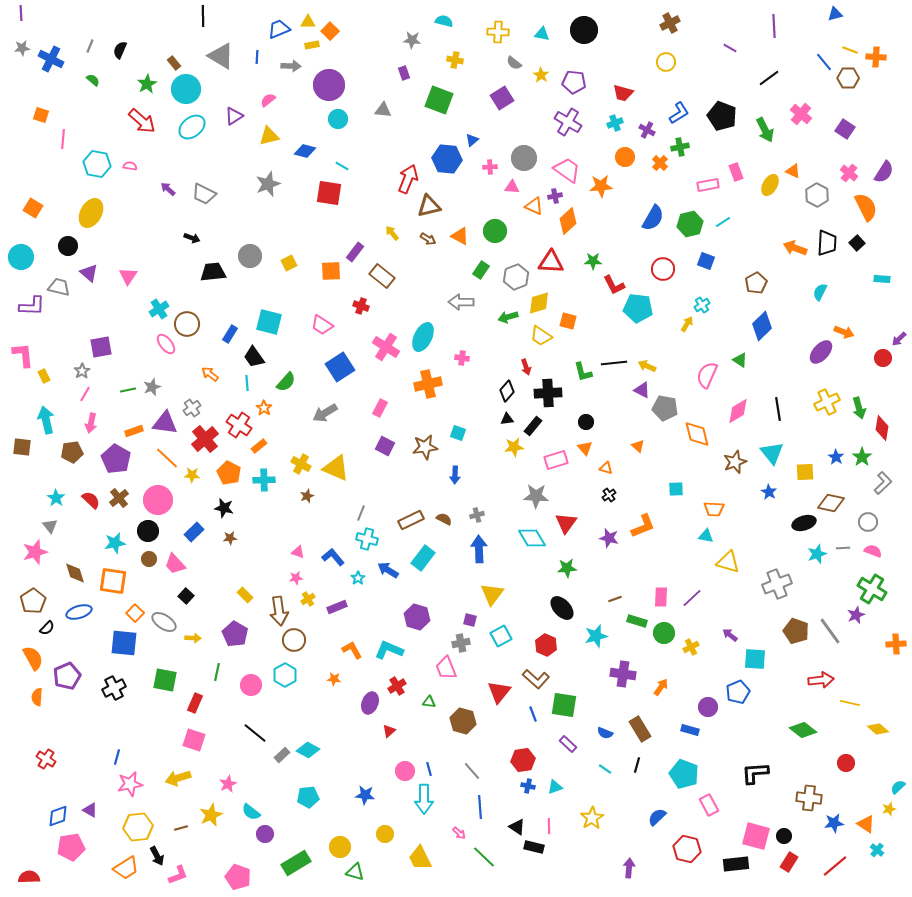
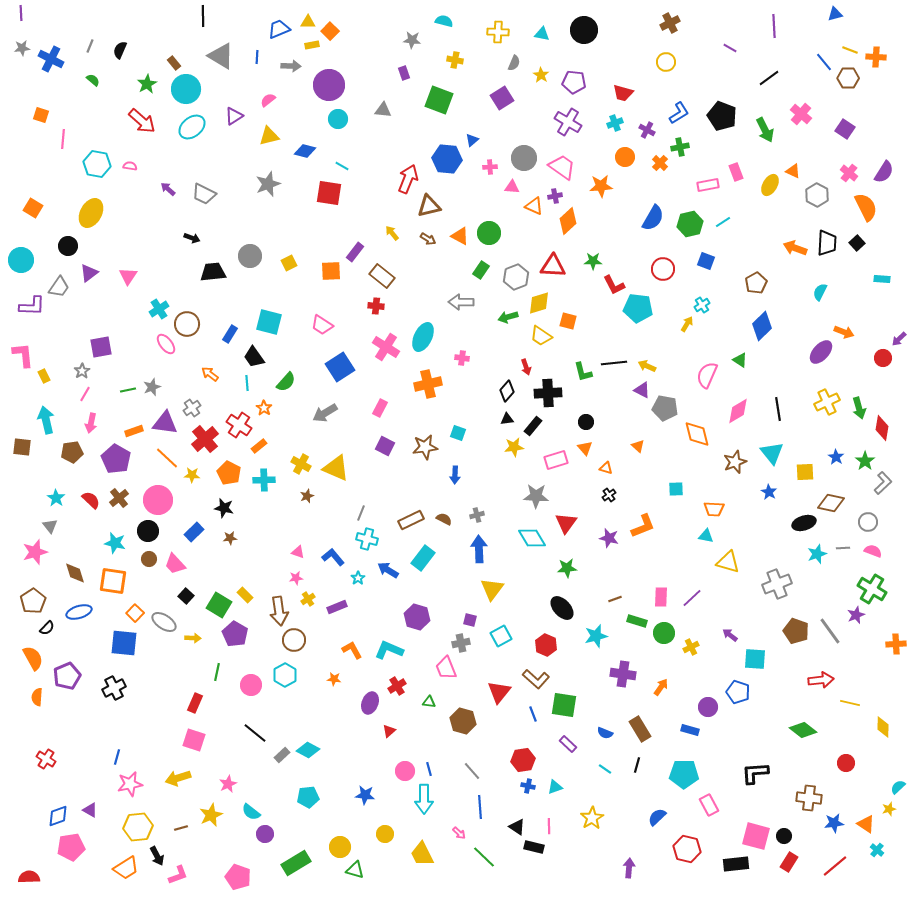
gray semicircle at (514, 63): rotated 105 degrees counterclockwise
pink trapezoid at (567, 170): moved 5 px left, 3 px up
green circle at (495, 231): moved 6 px left, 2 px down
cyan circle at (21, 257): moved 3 px down
red triangle at (551, 262): moved 2 px right, 4 px down
purple triangle at (89, 273): rotated 42 degrees clockwise
gray trapezoid at (59, 287): rotated 110 degrees clockwise
red cross at (361, 306): moved 15 px right; rotated 14 degrees counterclockwise
green star at (862, 457): moved 3 px right, 4 px down
cyan star at (115, 543): rotated 25 degrees clockwise
yellow triangle at (492, 594): moved 5 px up
green square at (165, 680): moved 54 px right, 75 px up; rotated 20 degrees clockwise
blue pentagon at (738, 692): rotated 30 degrees counterclockwise
yellow diamond at (878, 729): moved 5 px right, 2 px up; rotated 50 degrees clockwise
cyan pentagon at (684, 774): rotated 20 degrees counterclockwise
yellow trapezoid at (420, 858): moved 2 px right, 4 px up
green triangle at (355, 872): moved 2 px up
